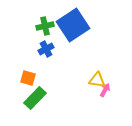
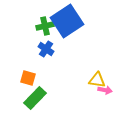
blue square: moved 6 px left, 4 px up
blue cross: rotated 28 degrees counterclockwise
pink arrow: rotated 72 degrees clockwise
